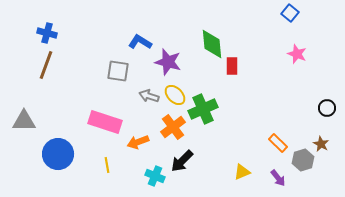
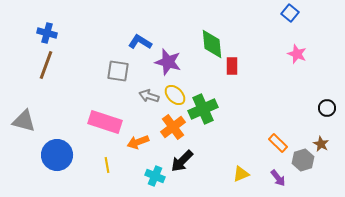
gray triangle: rotated 15 degrees clockwise
blue circle: moved 1 px left, 1 px down
yellow triangle: moved 1 px left, 2 px down
